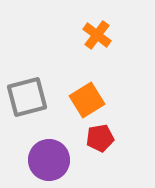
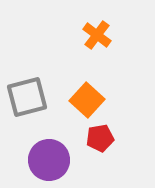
orange square: rotated 16 degrees counterclockwise
